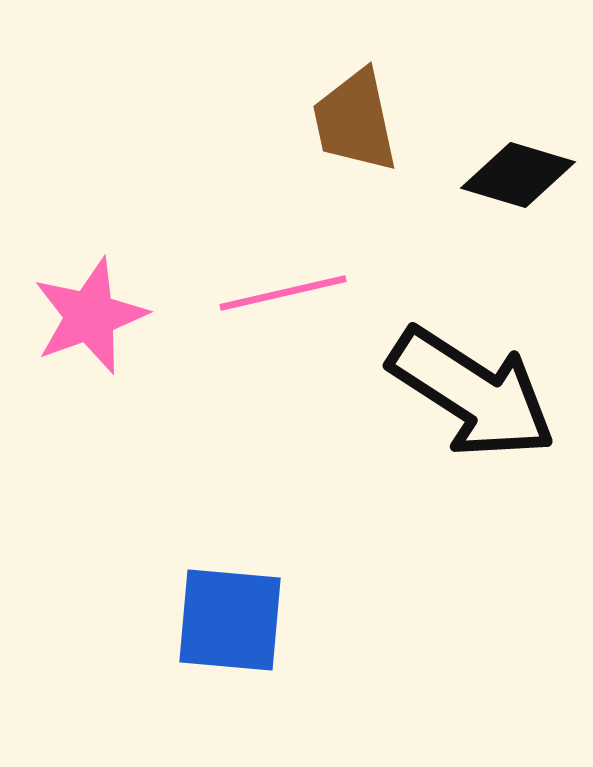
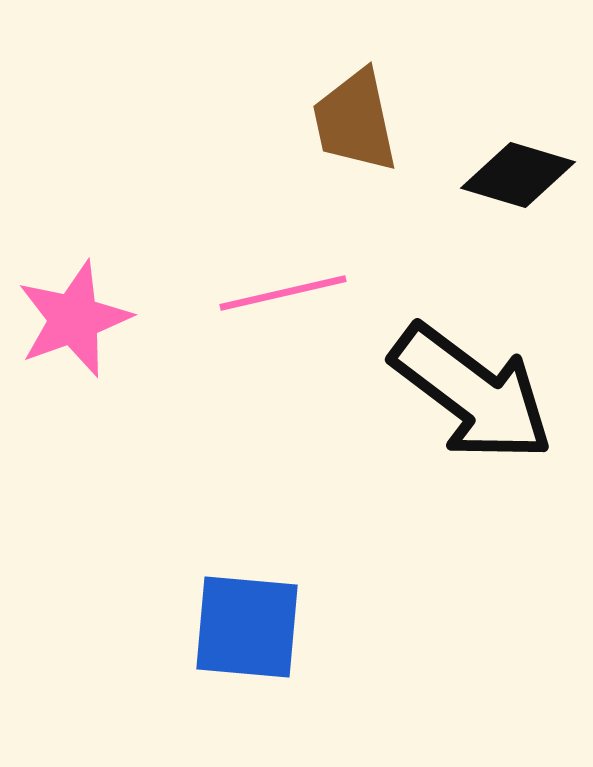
pink star: moved 16 px left, 3 px down
black arrow: rotated 4 degrees clockwise
blue square: moved 17 px right, 7 px down
